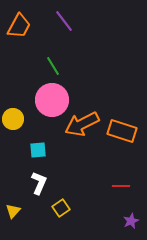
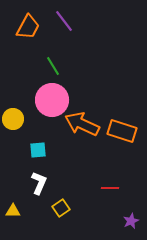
orange trapezoid: moved 9 px right, 1 px down
orange arrow: rotated 52 degrees clockwise
red line: moved 11 px left, 2 px down
yellow triangle: rotated 49 degrees clockwise
